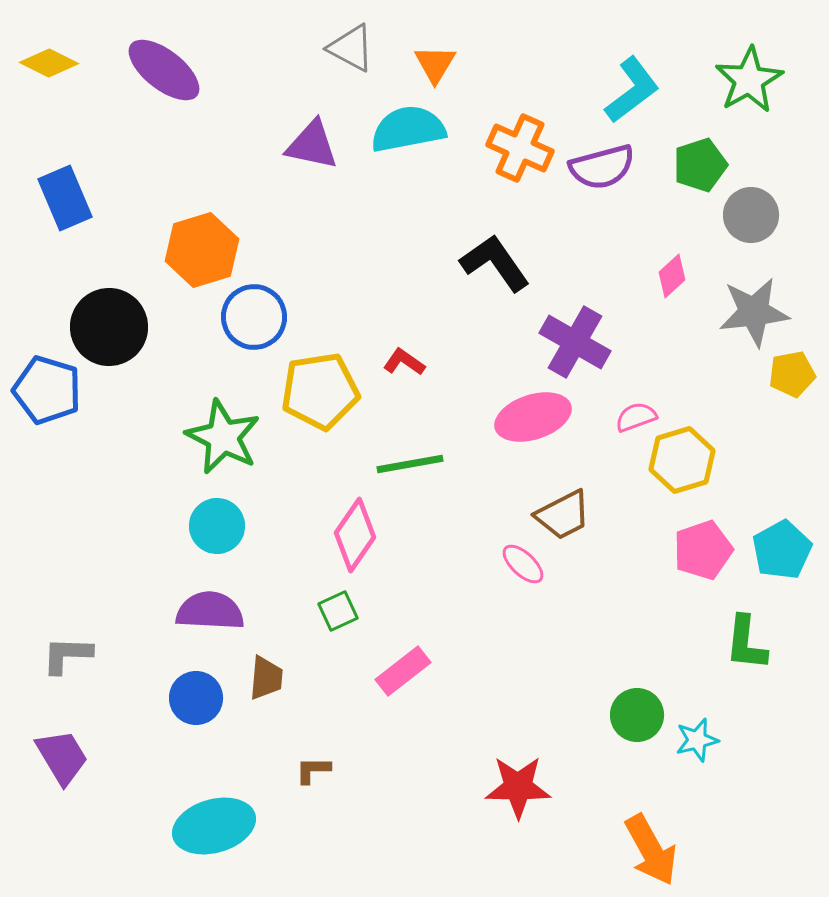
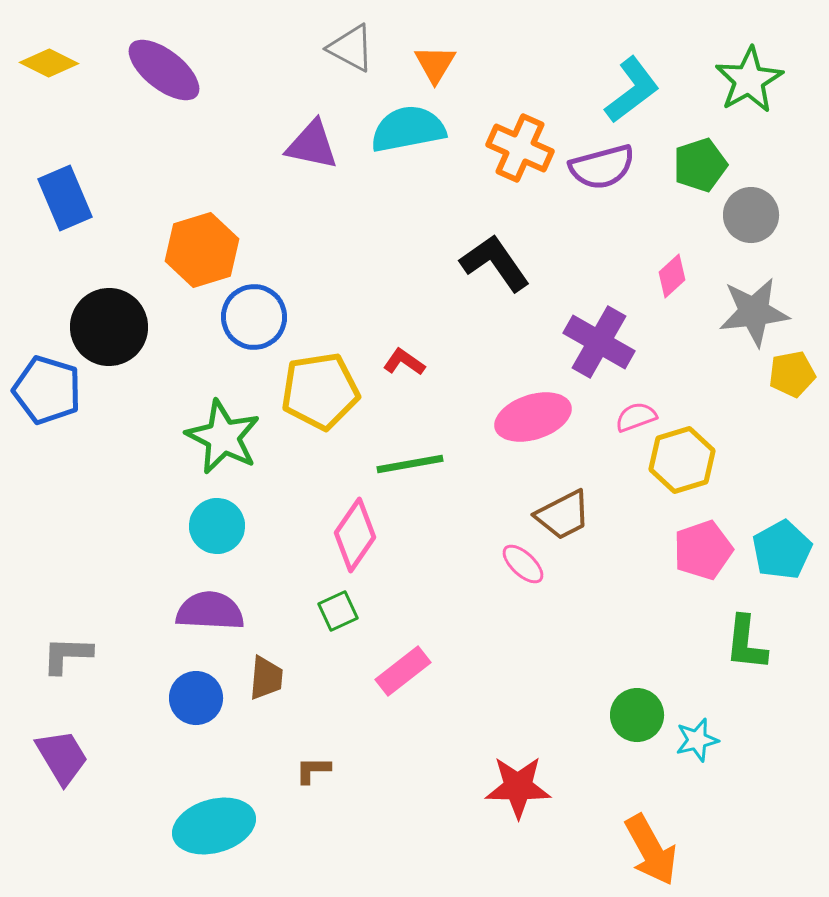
purple cross at (575, 342): moved 24 px right
